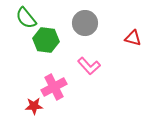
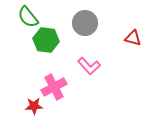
green semicircle: moved 2 px right, 1 px up
